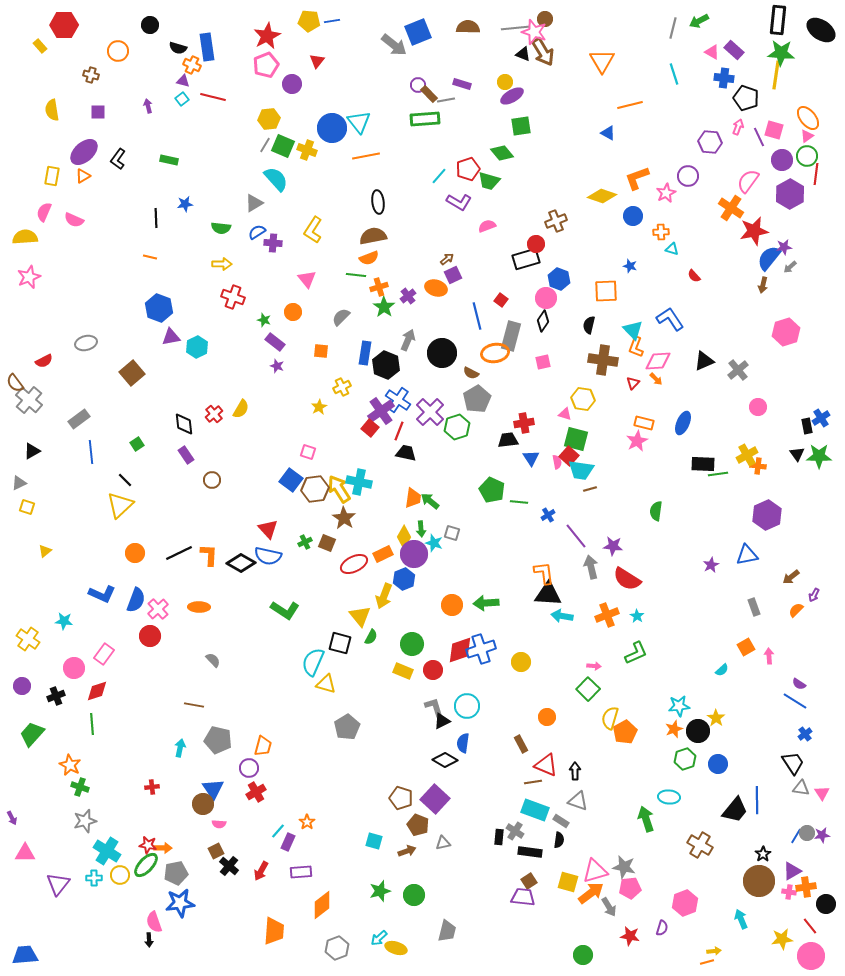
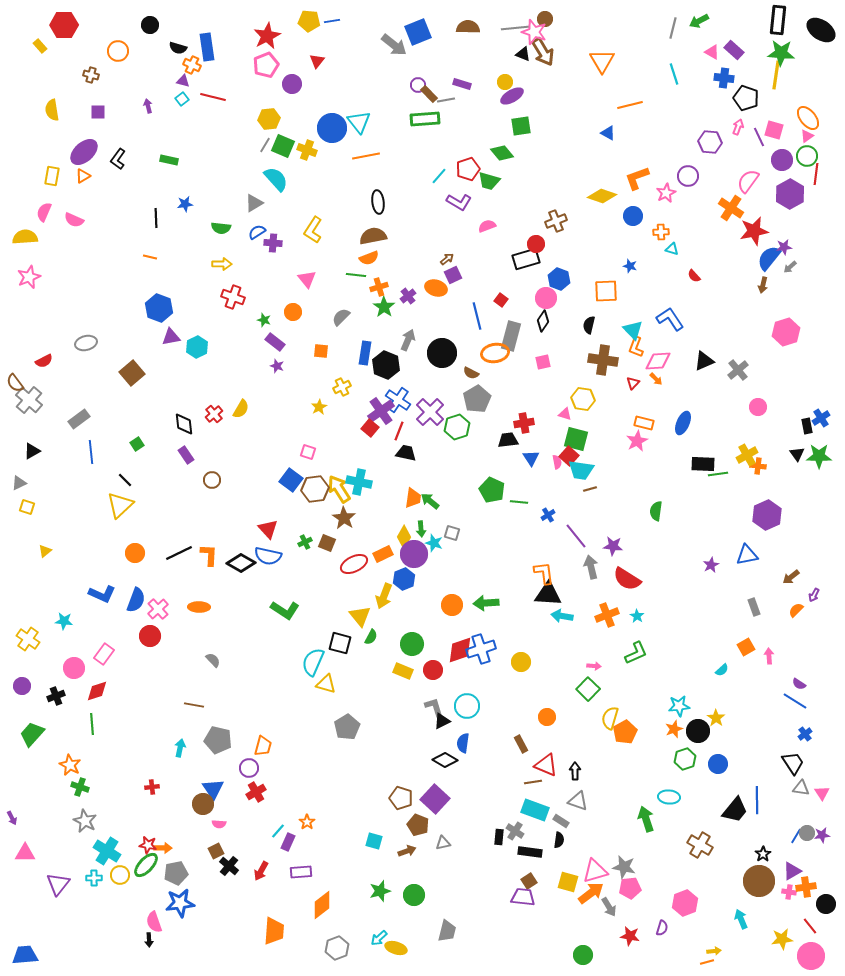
gray star at (85, 821): rotated 30 degrees counterclockwise
